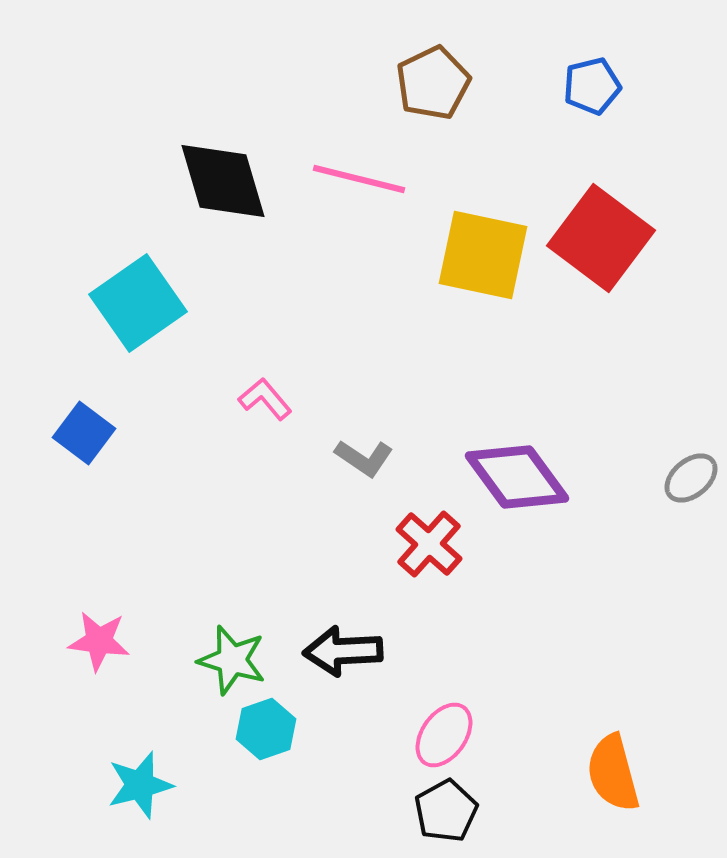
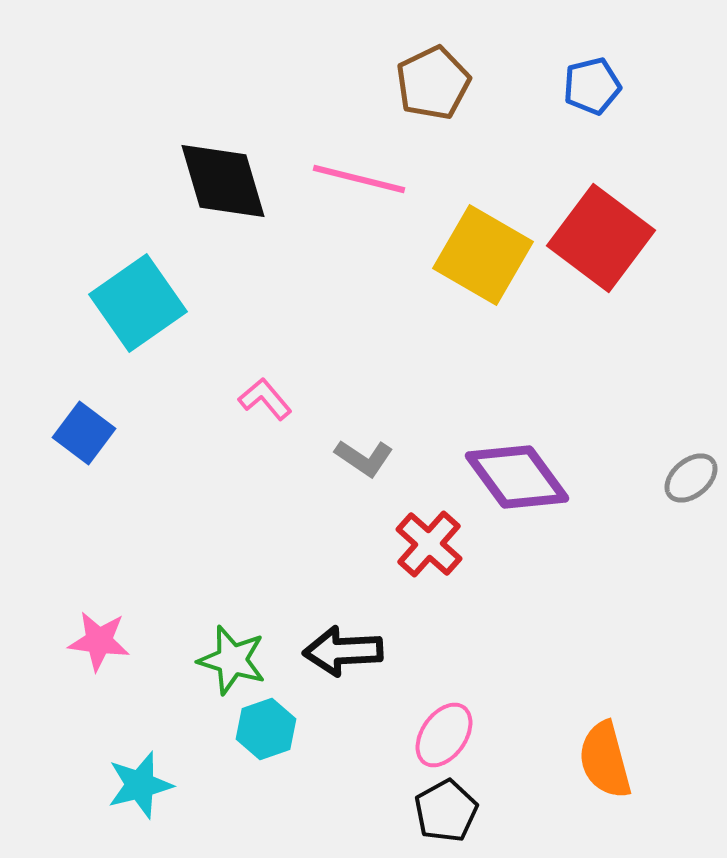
yellow square: rotated 18 degrees clockwise
orange semicircle: moved 8 px left, 13 px up
